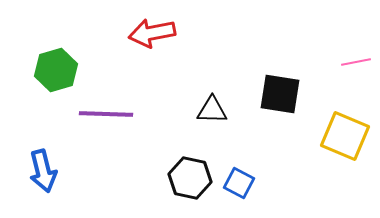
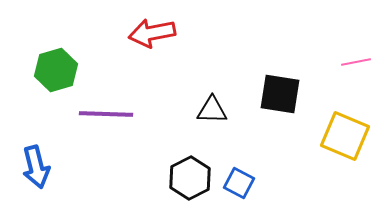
blue arrow: moved 7 px left, 4 px up
black hexagon: rotated 21 degrees clockwise
